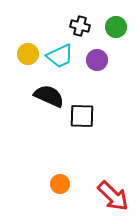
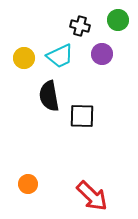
green circle: moved 2 px right, 7 px up
yellow circle: moved 4 px left, 4 px down
purple circle: moved 5 px right, 6 px up
black semicircle: rotated 124 degrees counterclockwise
orange circle: moved 32 px left
red arrow: moved 21 px left
